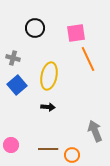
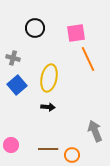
yellow ellipse: moved 2 px down
